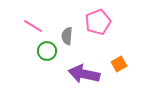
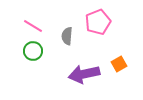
green circle: moved 14 px left
purple arrow: rotated 24 degrees counterclockwise
